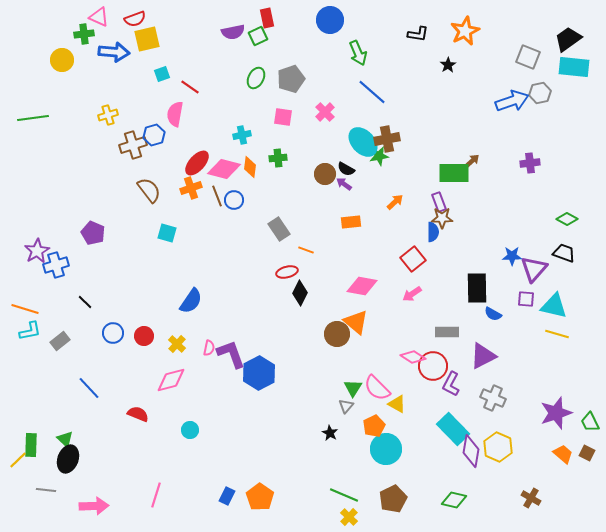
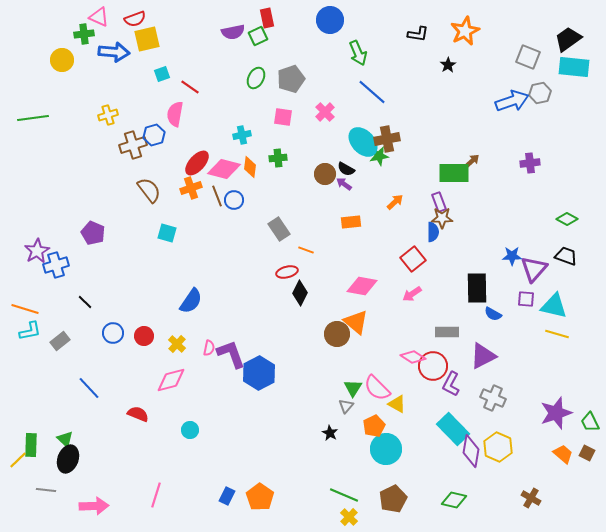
black trapezoid at (564, 253): moved 2 px right, 3 px down
